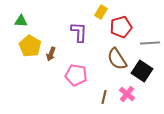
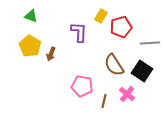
yellow rectangle: moved 4 px down
green triangle: moved 10 px right, 5 px up; rotated 16 degrees clockwise
brown semicircle: moved 3 px left, 6 px down
pink pentagon: moved 6 px right, 11 px down
brown line: moved 4 px down
